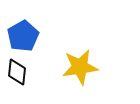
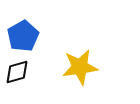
black diamond: rotated 68 degrees clockwise
